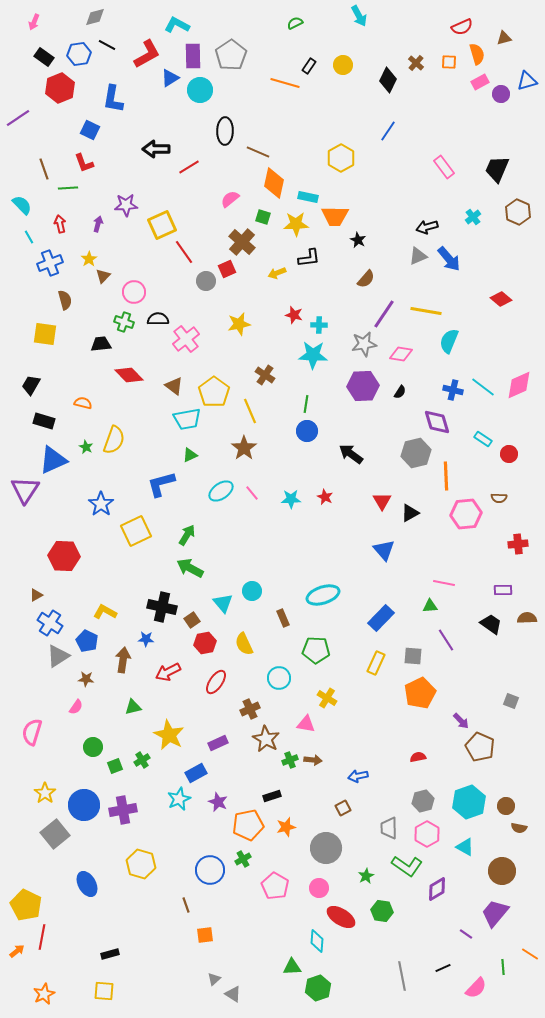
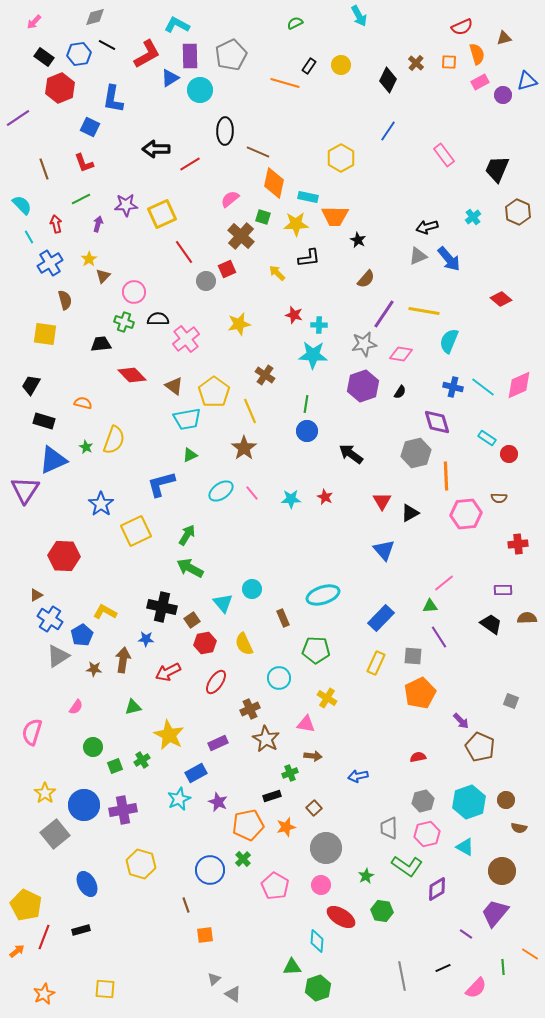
pink arrow at (34, 22): rotated 21 degrees clockwise
gray pentagon at (231, 55): rotated 8 degrees clockwise
purple rectangle at (193, 56): moved 3 px left
yellow circle at (343, 65): moved 2 px left
purple circle at (501, 94): moved 2 px right, 1 px down
blue square at (90, 130): moved 3 px up
red line at (189, 167): moved 1 px right, 3 px up
pink rectangle at (444, 167): moved 12 px up
green line at (68, 188): moved 13 px right, 11 px down; rotated 24 degrees counterclockwise
red arrow at (60, 224): moved 4 px left
yellow square at (162, 225): moved 11 px up
brown cross at (242, 242): moved 1 px left, 6 px up
blue cross at (50, 263): rotated 10 degrees counterclockwise
yellow arrow at (277, 273): rotated 66 degrees clockwise
yellow line at (426, 311): moved 2 px left
red diamond at (129, 375): moved 3 px right
purple hexagon at (363, 386): rotated 16 degrees counterclockwise
blue cross at (453, 390): moved 3 px up
cyan rectangle at (483, 439): moved 4 px right, 1 px up
pink line at (444, 583): rotated 50 degrees counterclockwise
cyan circle at (252, 591): moved 2 px up
blue cross at (50, 623): moved 4 px up
purple line at (446, 640): moved 7 px left, 3 px up
blue pentagon at (87, 641): moved 5 px left, 6 px up; rotated 15 degrees clockwise
brown star at (86, 679): moved 8 px right, 10 px up
green cross at (290, 760): moved 13 px down
brown arrow at (313, 760): moved 4 px up
brown circle at (506, 806): moved 6 px up
brown square at (343, 808): moved 29 px left; rotated 14 degrees counterclockwise
pink hexagon at (427, 834): rotated 15 degrees clockwise
green cross at (243, 859): rotated 14 degrees counterclockwise
pink circle at (319, 888): moved 2 px right, 3 px up
red line at (42, 937): moved 2 px right; rotated 10 degrees clockwise
black rectangle at (110, 954): moved 29 px left, 24 px up
yellow square at (104, 991): moved 1 px right, 2 px up
